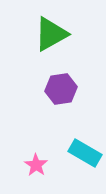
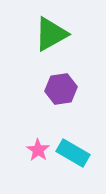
cyan rectangle: moved 12 px left
pink star: moved 2 px right, 15 px up
